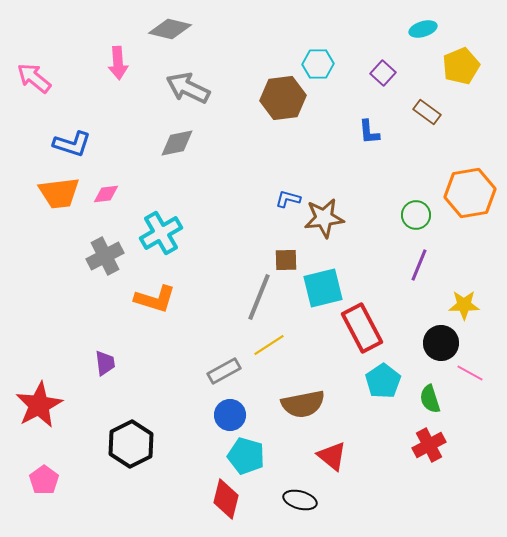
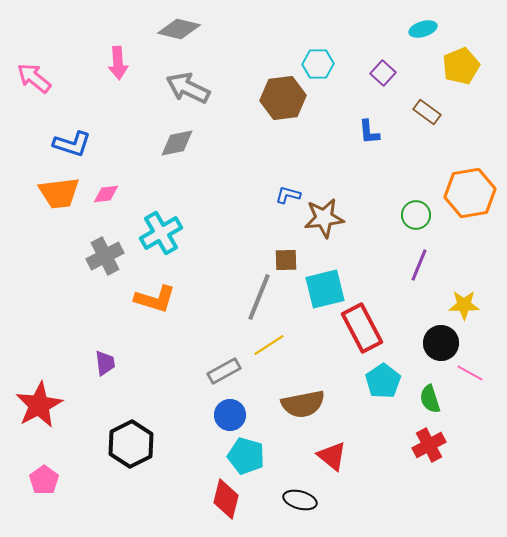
gray diamond at (170, 29): moved 9 px right
blue L-shape at (288, 199): moved 4 px up
cyan square at (323, 288): moved 2 px right, 1 px down
